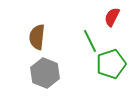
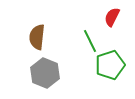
green pentagon: moved 1 px left, 1 px down
